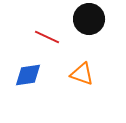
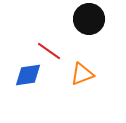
red line: moved 2 px right, 14 px down; rotated 10 degrees clockwise
orange triangle: rotated 40 degrees counterclockwise
